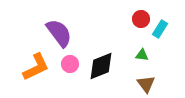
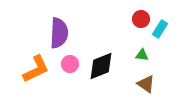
purple semicircle: rotated 40 degrees clockwise
orange L-shape: moved 2 px down
brown triangle: rotated 18 degrees counterclockwise
